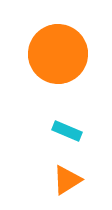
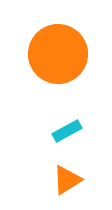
cyan rectangle: rotated 52 degrees counterclockwise
